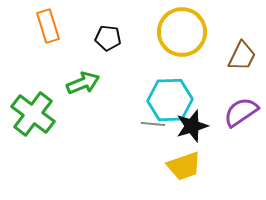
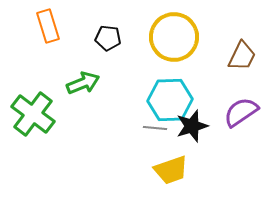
yellow circle: moved 8 px left, 5 px down
gray line: moved 2 px right, 4 px down
yellow trapezoid: moved 13 px left, 4 px down
